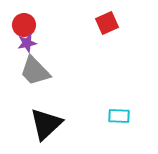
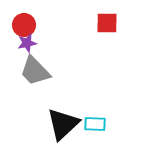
red square: rotated 25 degrees clockwise
cyan rectangle: moved 24 px left, 8 px down
black triangle: moved 17 px right
